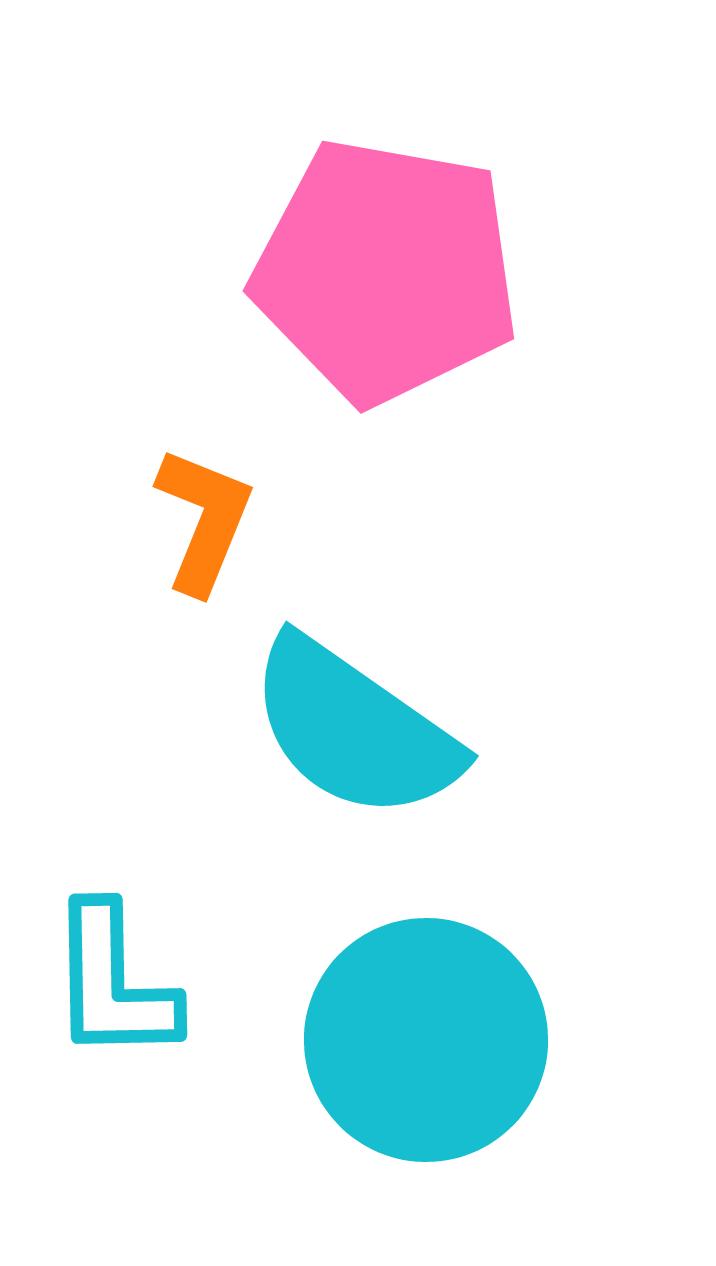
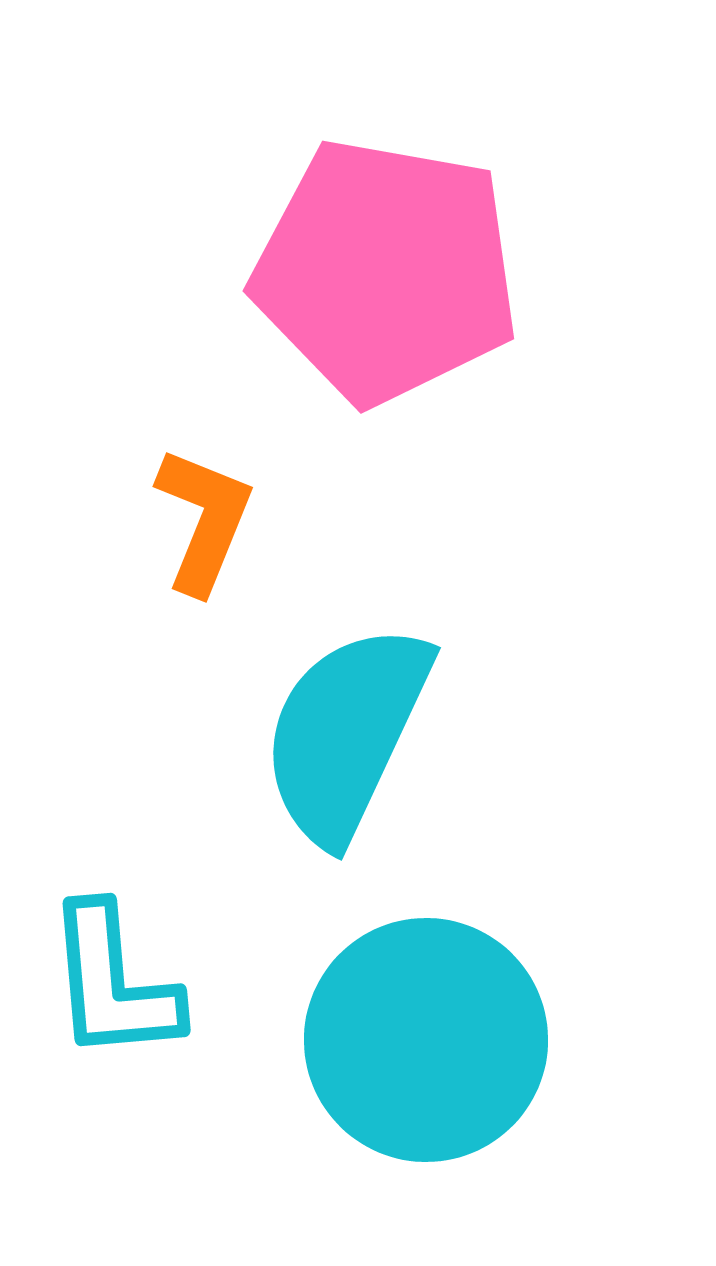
cyan semicircle: moved 8 px left, 4 px down; rotated 80 degrees clockwise
cyan L-shape: rotated 4 degrees counterclockwise
